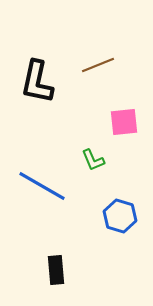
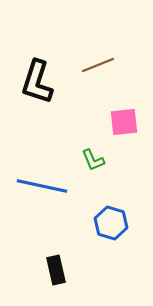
black L-shape: rotated 6 degrees clockwise
blue line: rotated 18 degrees counterclockwise
blue hexagon: moved 9 px left, 7 px down
black rectangle: rotated 8 degrees counterclockwise
